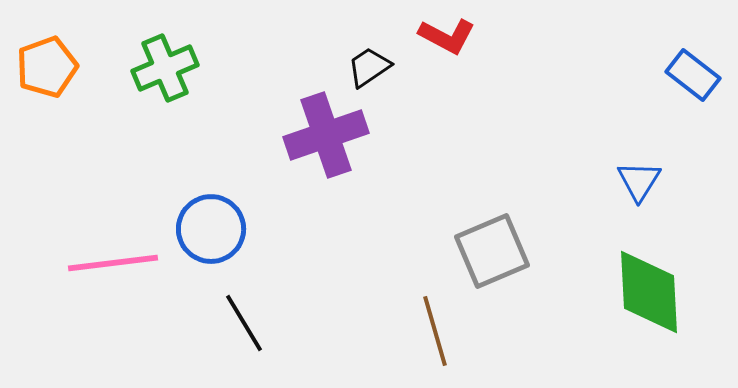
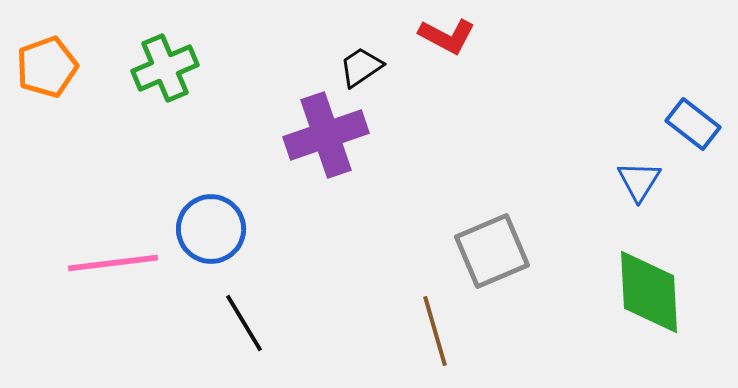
black trapezoid: moved 8 px left
blue rectangle: moved 49 px down
